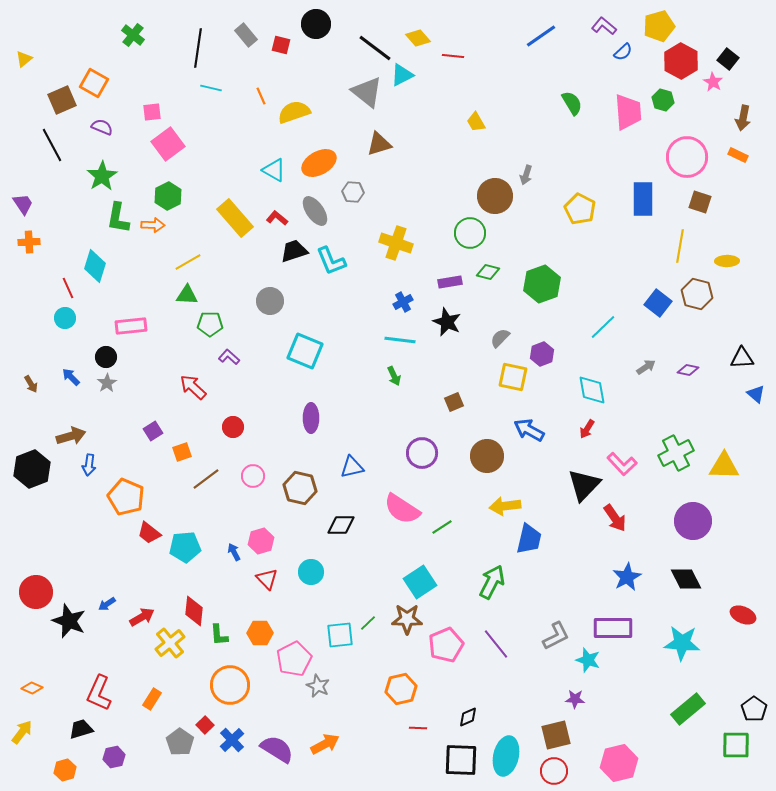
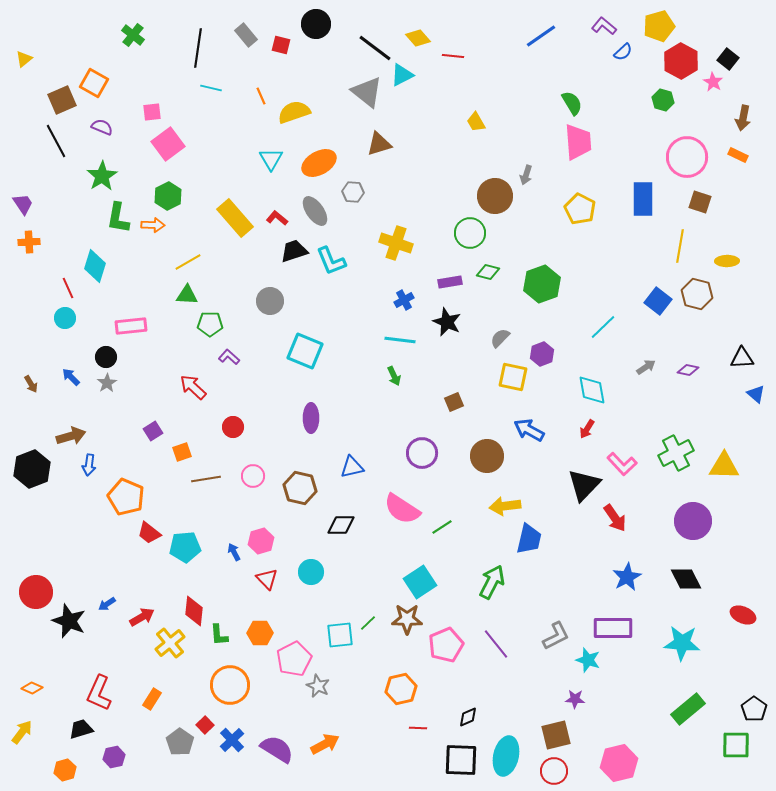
pink trapezoid at (628, 112): moved 50 px left, 30 px down
black line at (52, 145): moved 4 px right, 4 px up
cyan triangle at (274, 170): moved 3 px left, 11 px up; rotated 30 degrees clockwise
blue cross at (403, 302): moved 1 px right, 2 px up
blue square at (658, 303): moved 2 px up
brown line at (206, 479): rotated 28 degrees clockwise
